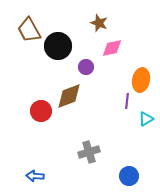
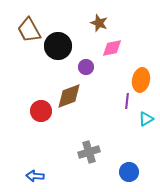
blue circle: moved 4 px up
